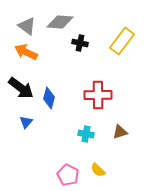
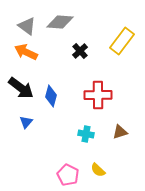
black cross: moved 8 px down; rotated 35 degrees clockwise
blue diamond: moved 2 px right, 2 px up
